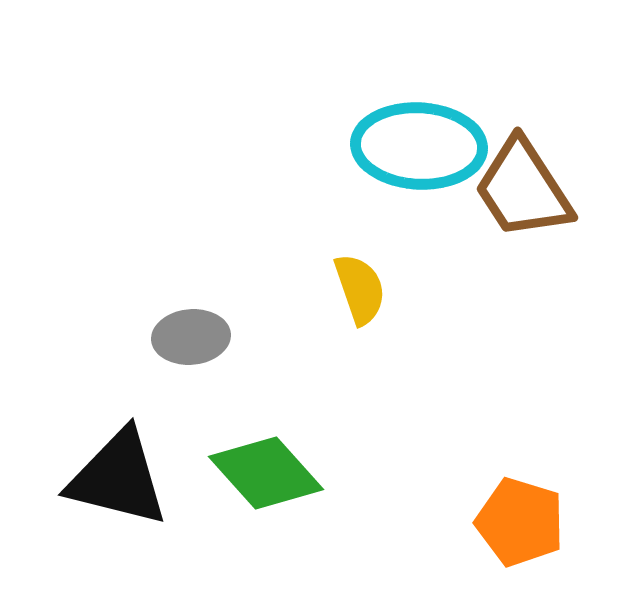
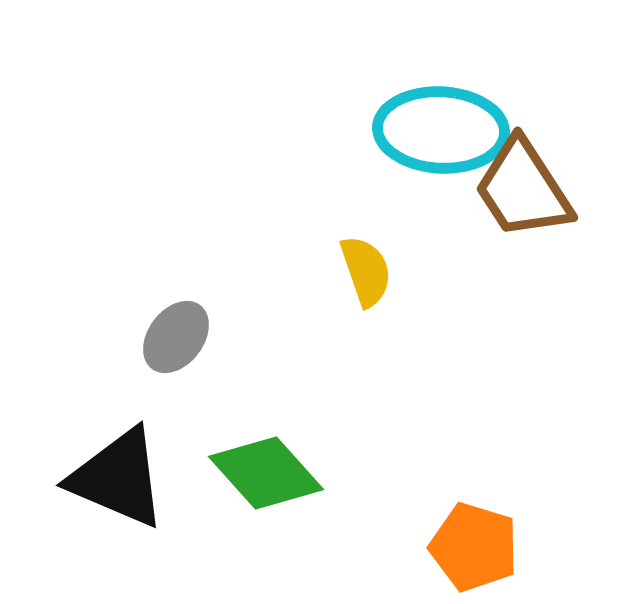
cyan ellipse: moved 22 px right, 16 px up
yellow semicircle: moved 6 px right, 18 px up
gray ellipse: moved 15 px left; rotated 48 degrees counterclockwise
black triangle: rotated 9 degrees clockwise
orange pentagon: moved 46 px left, 25 px down
